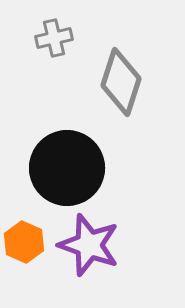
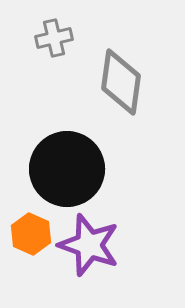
gray diamond: rotated 10 degrees counterclockwise
black circle: moved 1 px down
orange hexagon: moved 7 px right, 8 px up
